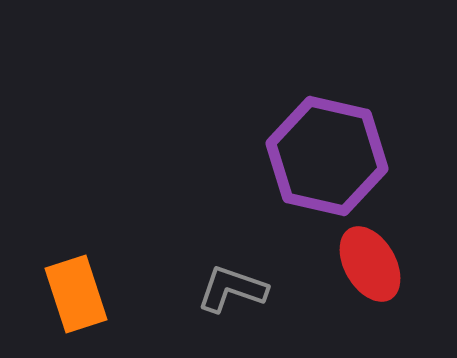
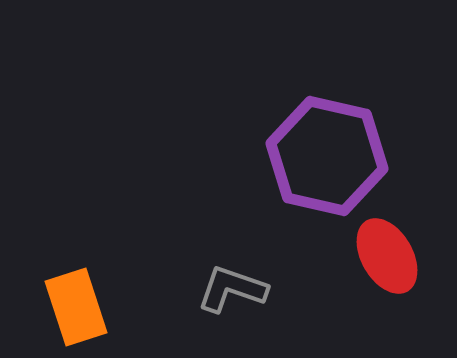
red ellipse: moved 17 px right, 8 px up
orange rectangle: moved 13 px down
